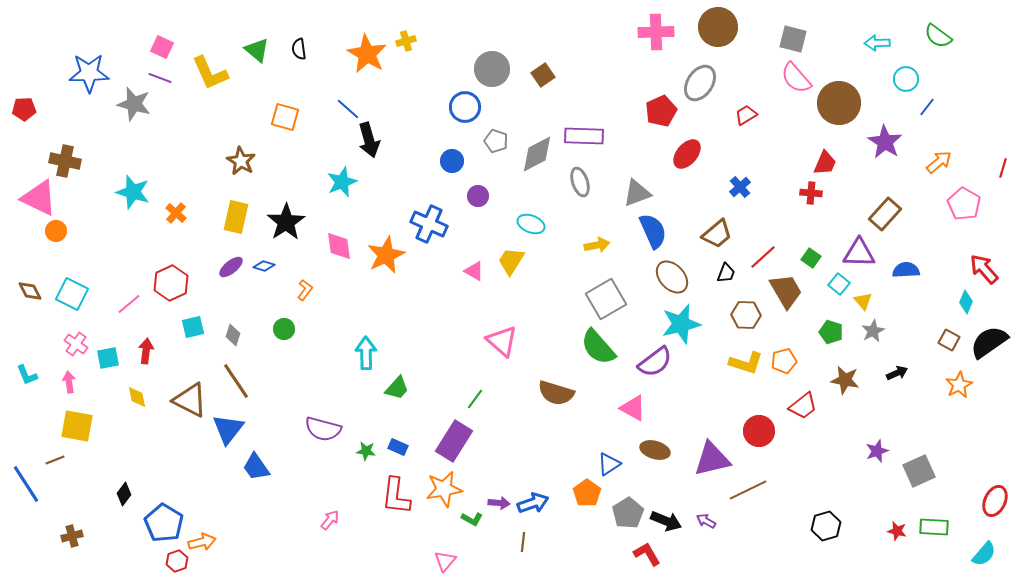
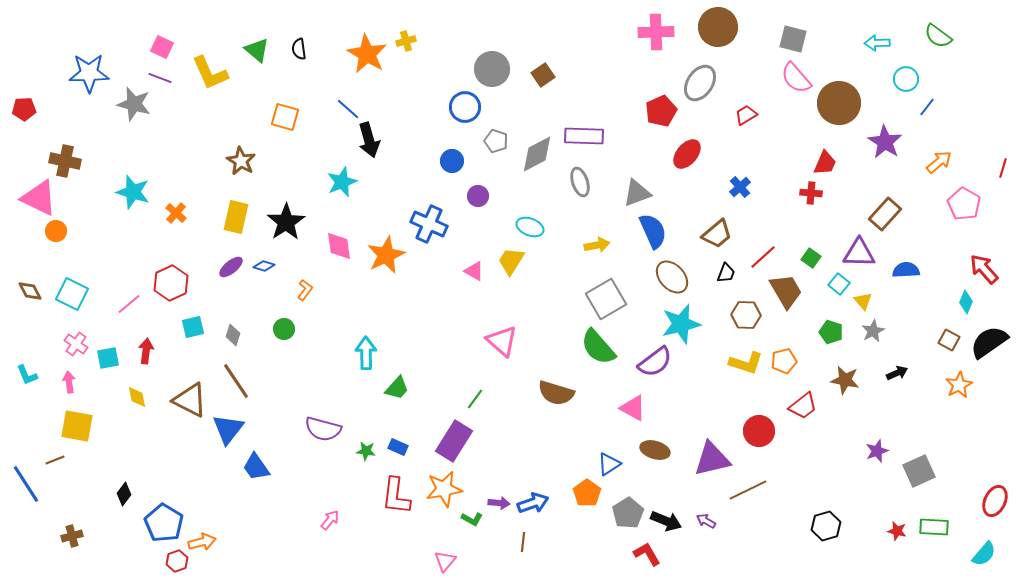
cyan ellipse at (531, 224): moved 1 px left, 3 px down
